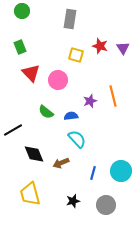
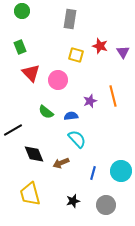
purple triangle: moved 4 px down
